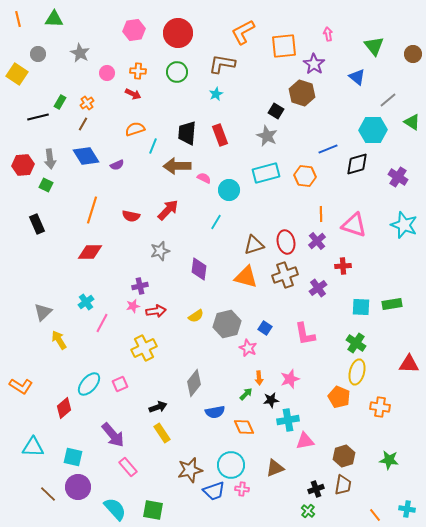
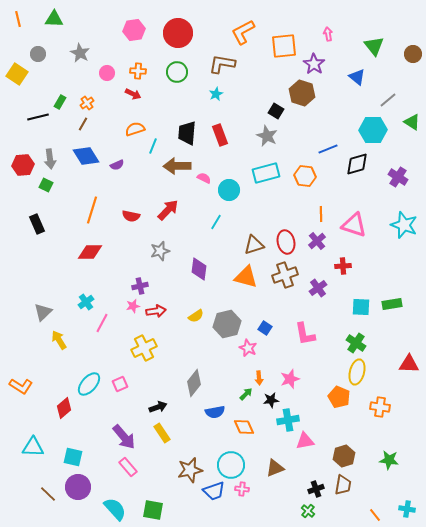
purple arrow at (113, 435): moved 11 px right, 2 px down
